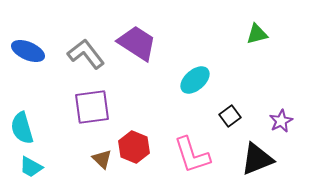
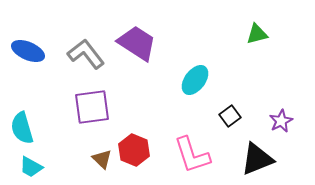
cyan ellipse: rotated 12 degrees counterclockwise
red hexagon: moved 3 px down
